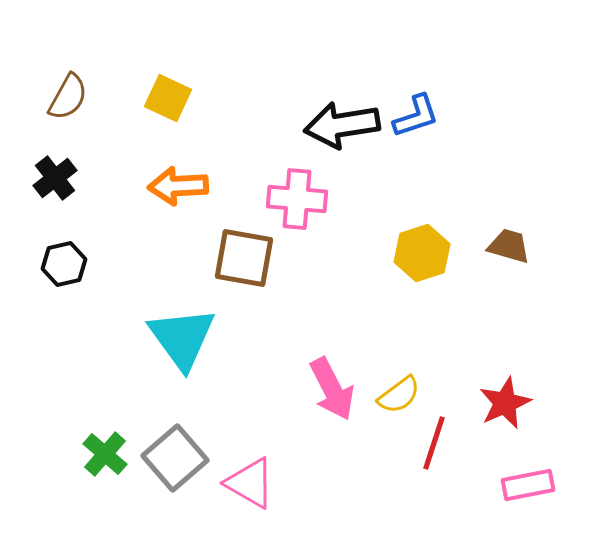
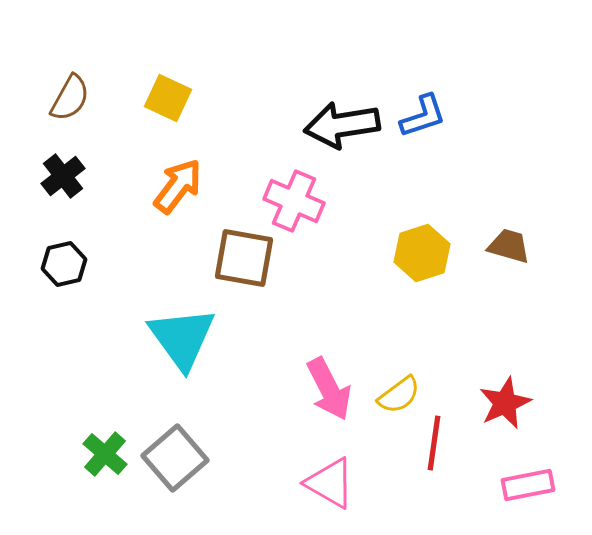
brown semicircle: moved 2 px right, 1 px down
blue L-shape: moved 7 px right
black cross: moved 8 px right, 2 px up
orange arrow: rotated 130 degrees clockwise
pink cross: moved 3 px left, 2 px down; rotated 18 degrees clockwise
pink arrow: moved 3 px left
red line: rotated 10 degrees counterclockwise
pink triangle: moved 80 px right
